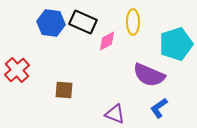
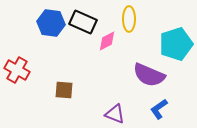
yellow ellipse: moved 4 px left, 3 px up
red cross: rotated 20 degrees counterclockwise
blue L-shape: moved 1 px down
